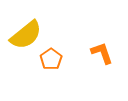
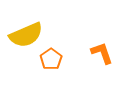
yellow semicircle: rotated 16 degrees clockwise
